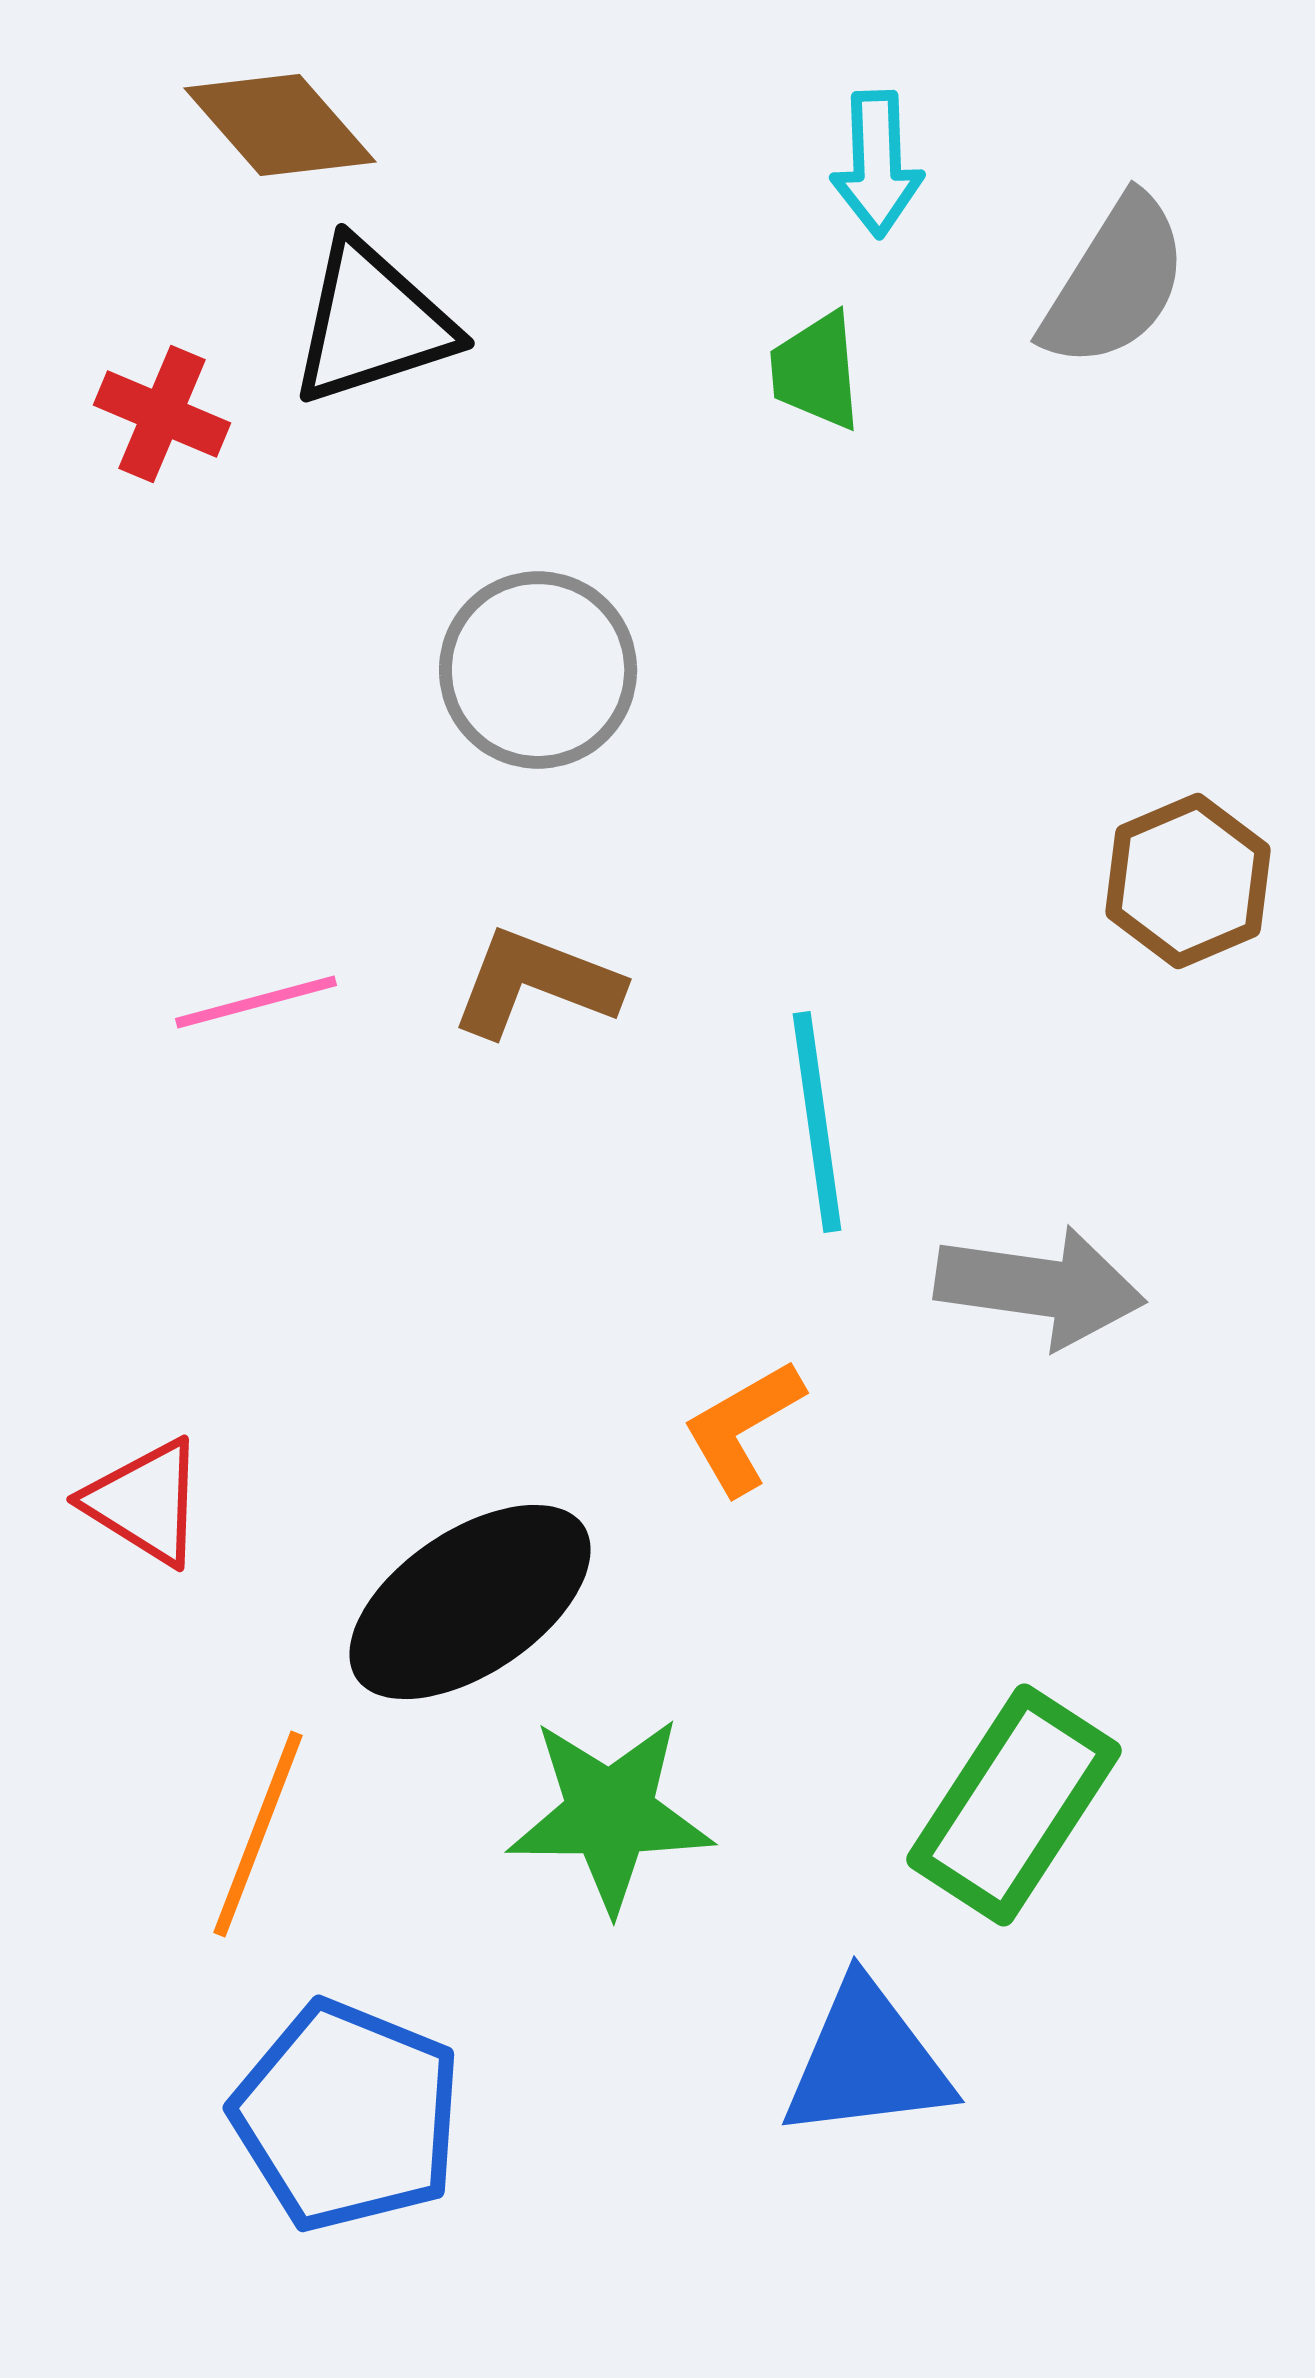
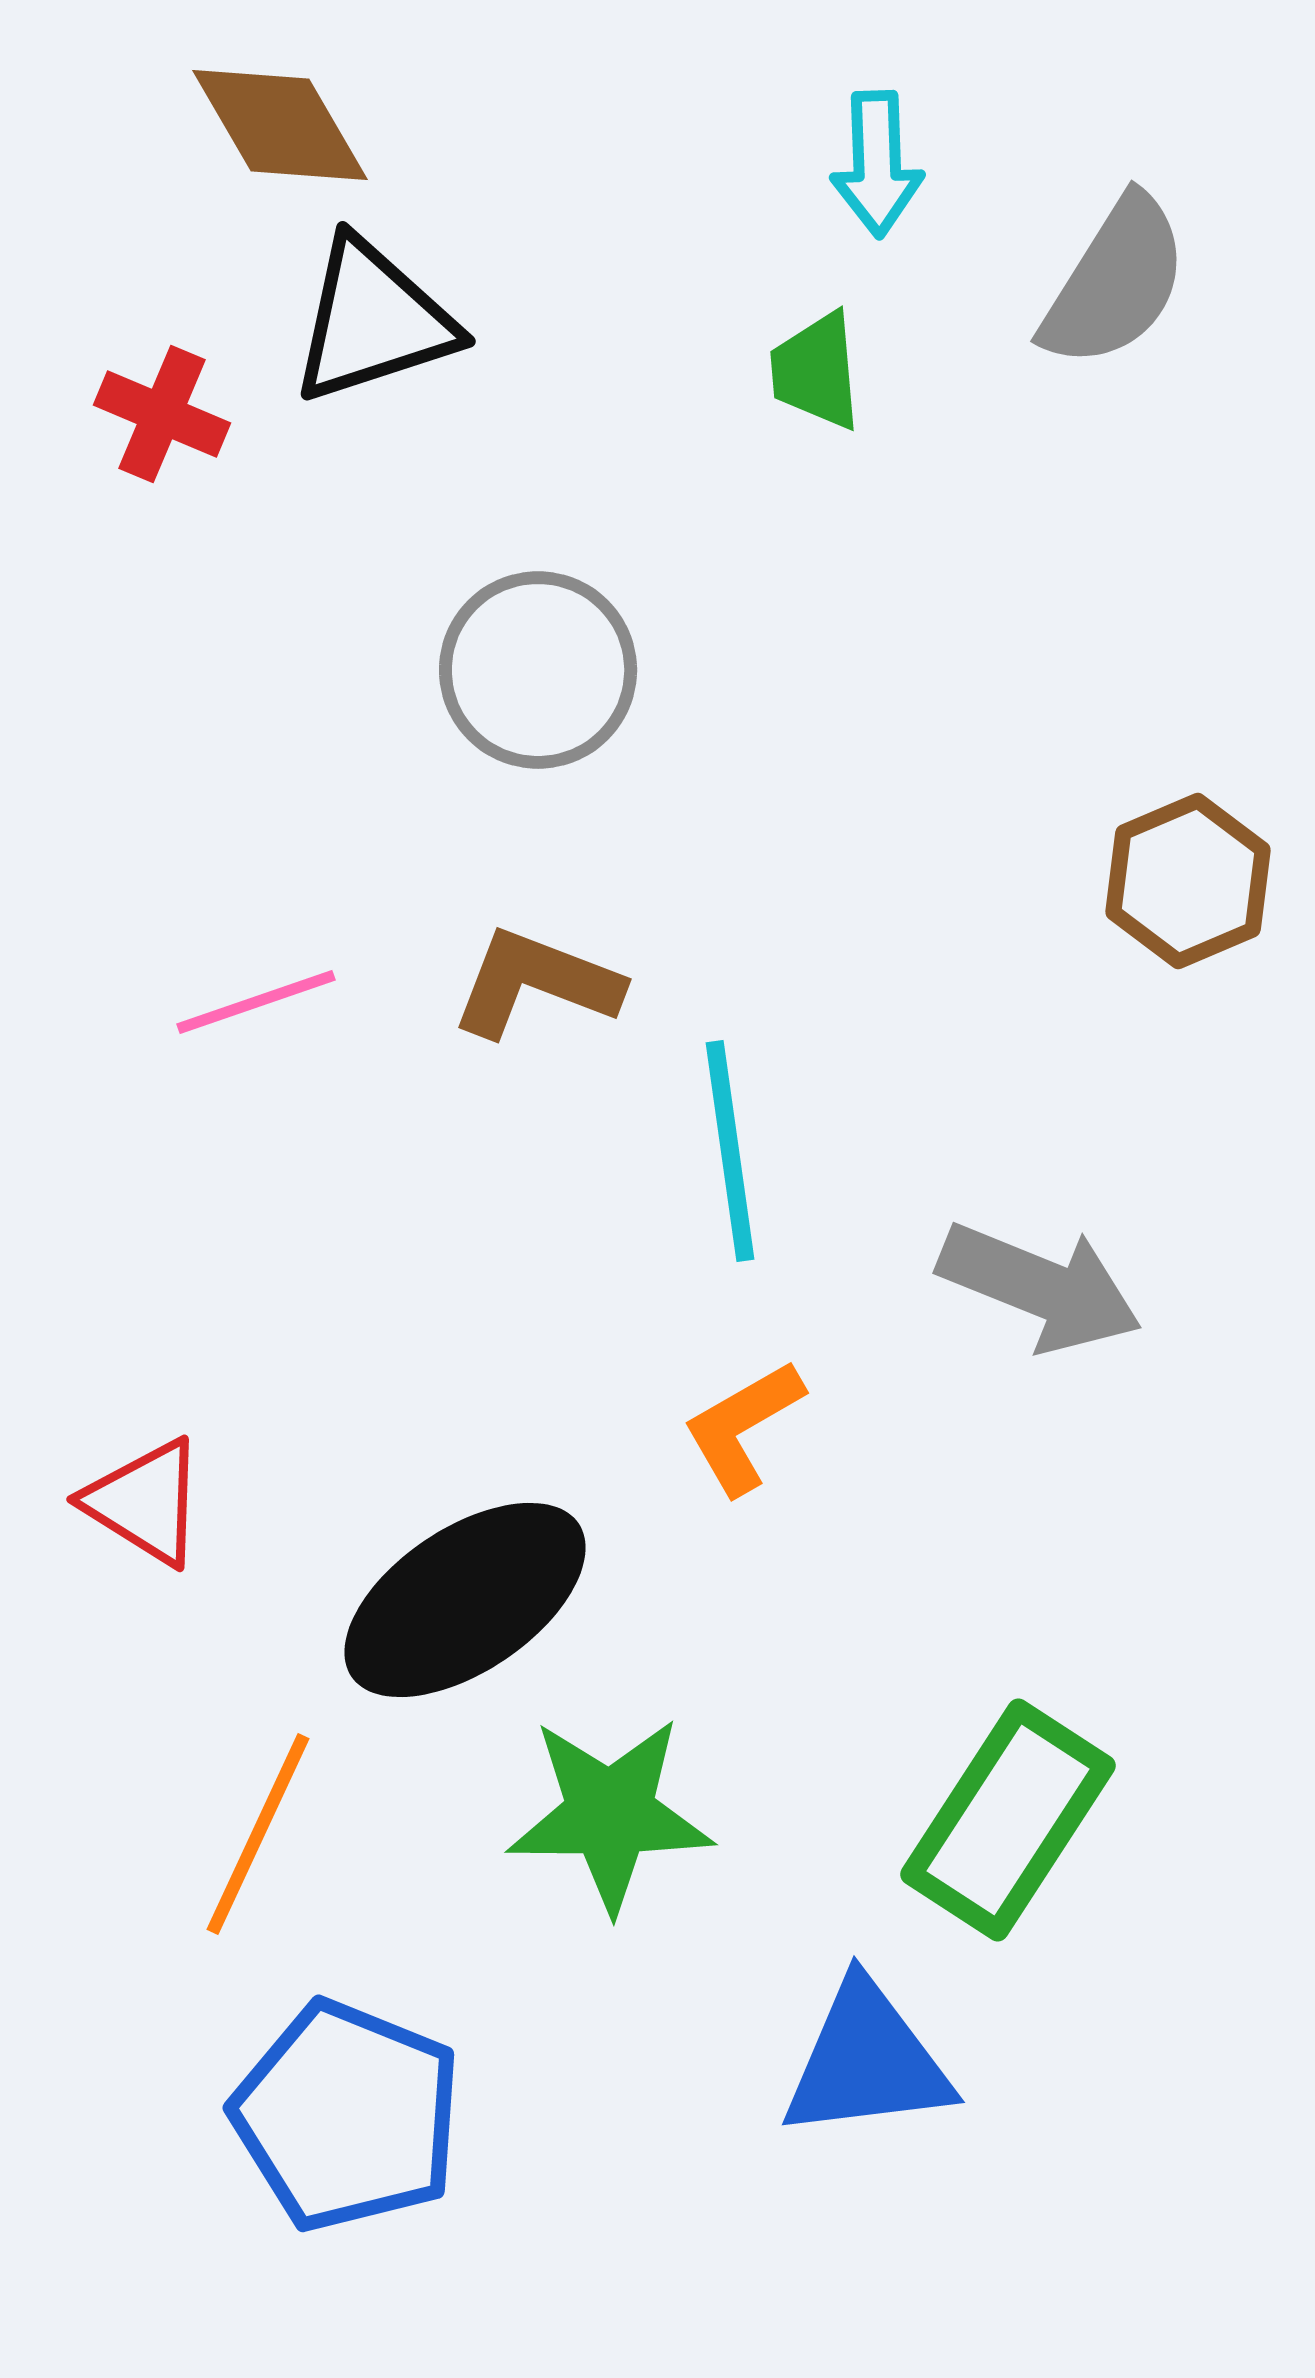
brown diamond: rotated 11 degrees clockwise
black triangle: moved 1 px right, 2 px up
pink line: rotated 4 degrees counterclockwise
cyan line: moved 87 px left, 29 px down
gray arrow: rotated 14 degrees clockwise
black ellipse: moved 5 px left, 2 px up
green rectangle: moved 6 px left, 15 px down
orange line: rotated 4 degrees clockwise
